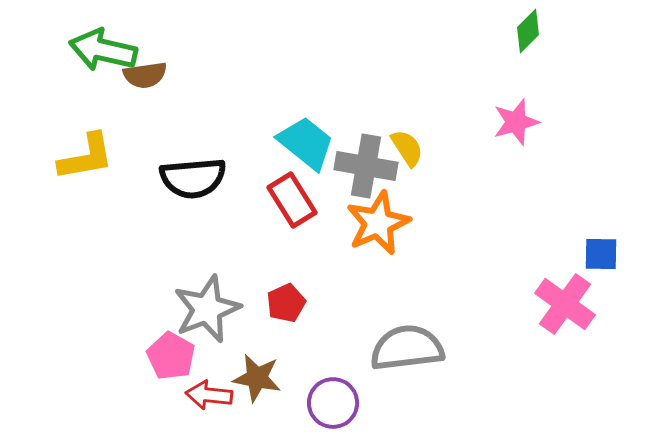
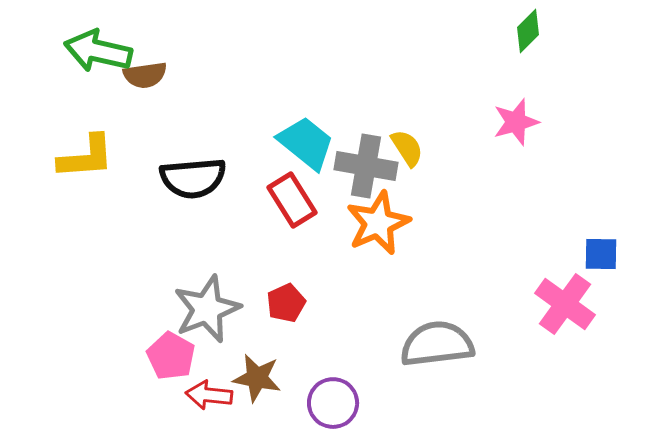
green arrow: moved 5 px left, 1 px down
yellow L-shape: rotated 6 degrees clockwise
gray semicircle: moved 30 px right, 4 px up
